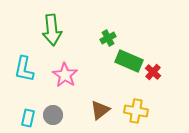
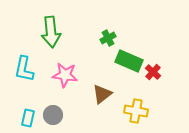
green arrow: moved 1 px left, 2 px down
pink star: rotated 25 degrees counterclockwise
brown triangle: moved 2 px right, 16 px up
